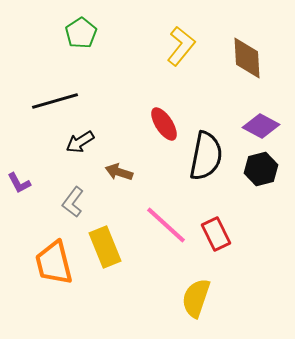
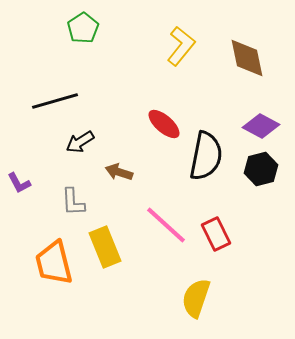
green pentagon: moved 2 px right, 5 px up
brown diamond: rotated 9 degrees counterclockwise
red ellipse: rotated 16 degrees counterclockwise
gray L-shape: rotated 40 degrees counterclockwise
